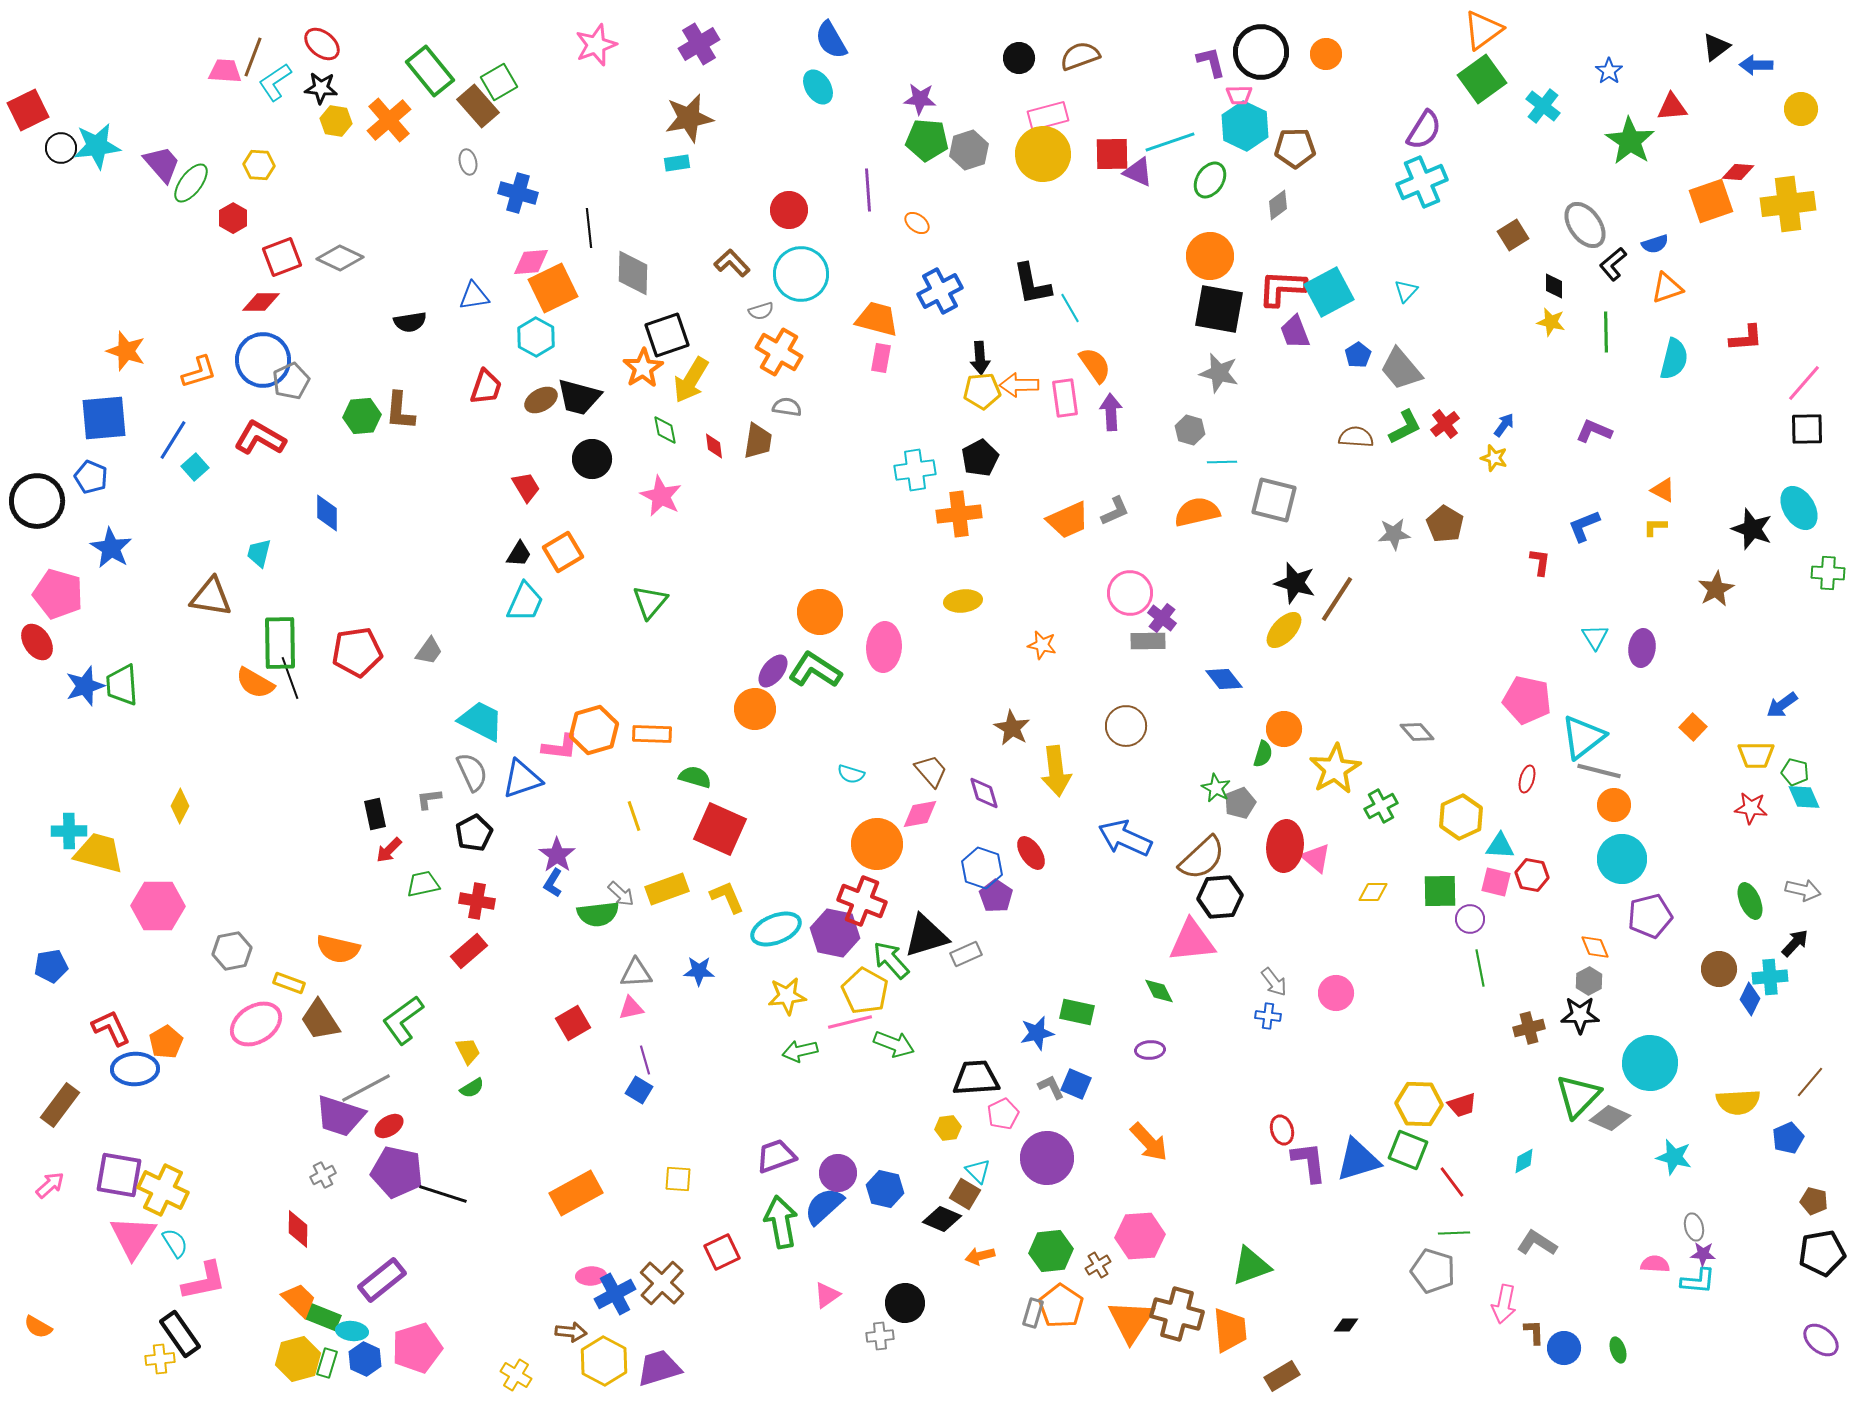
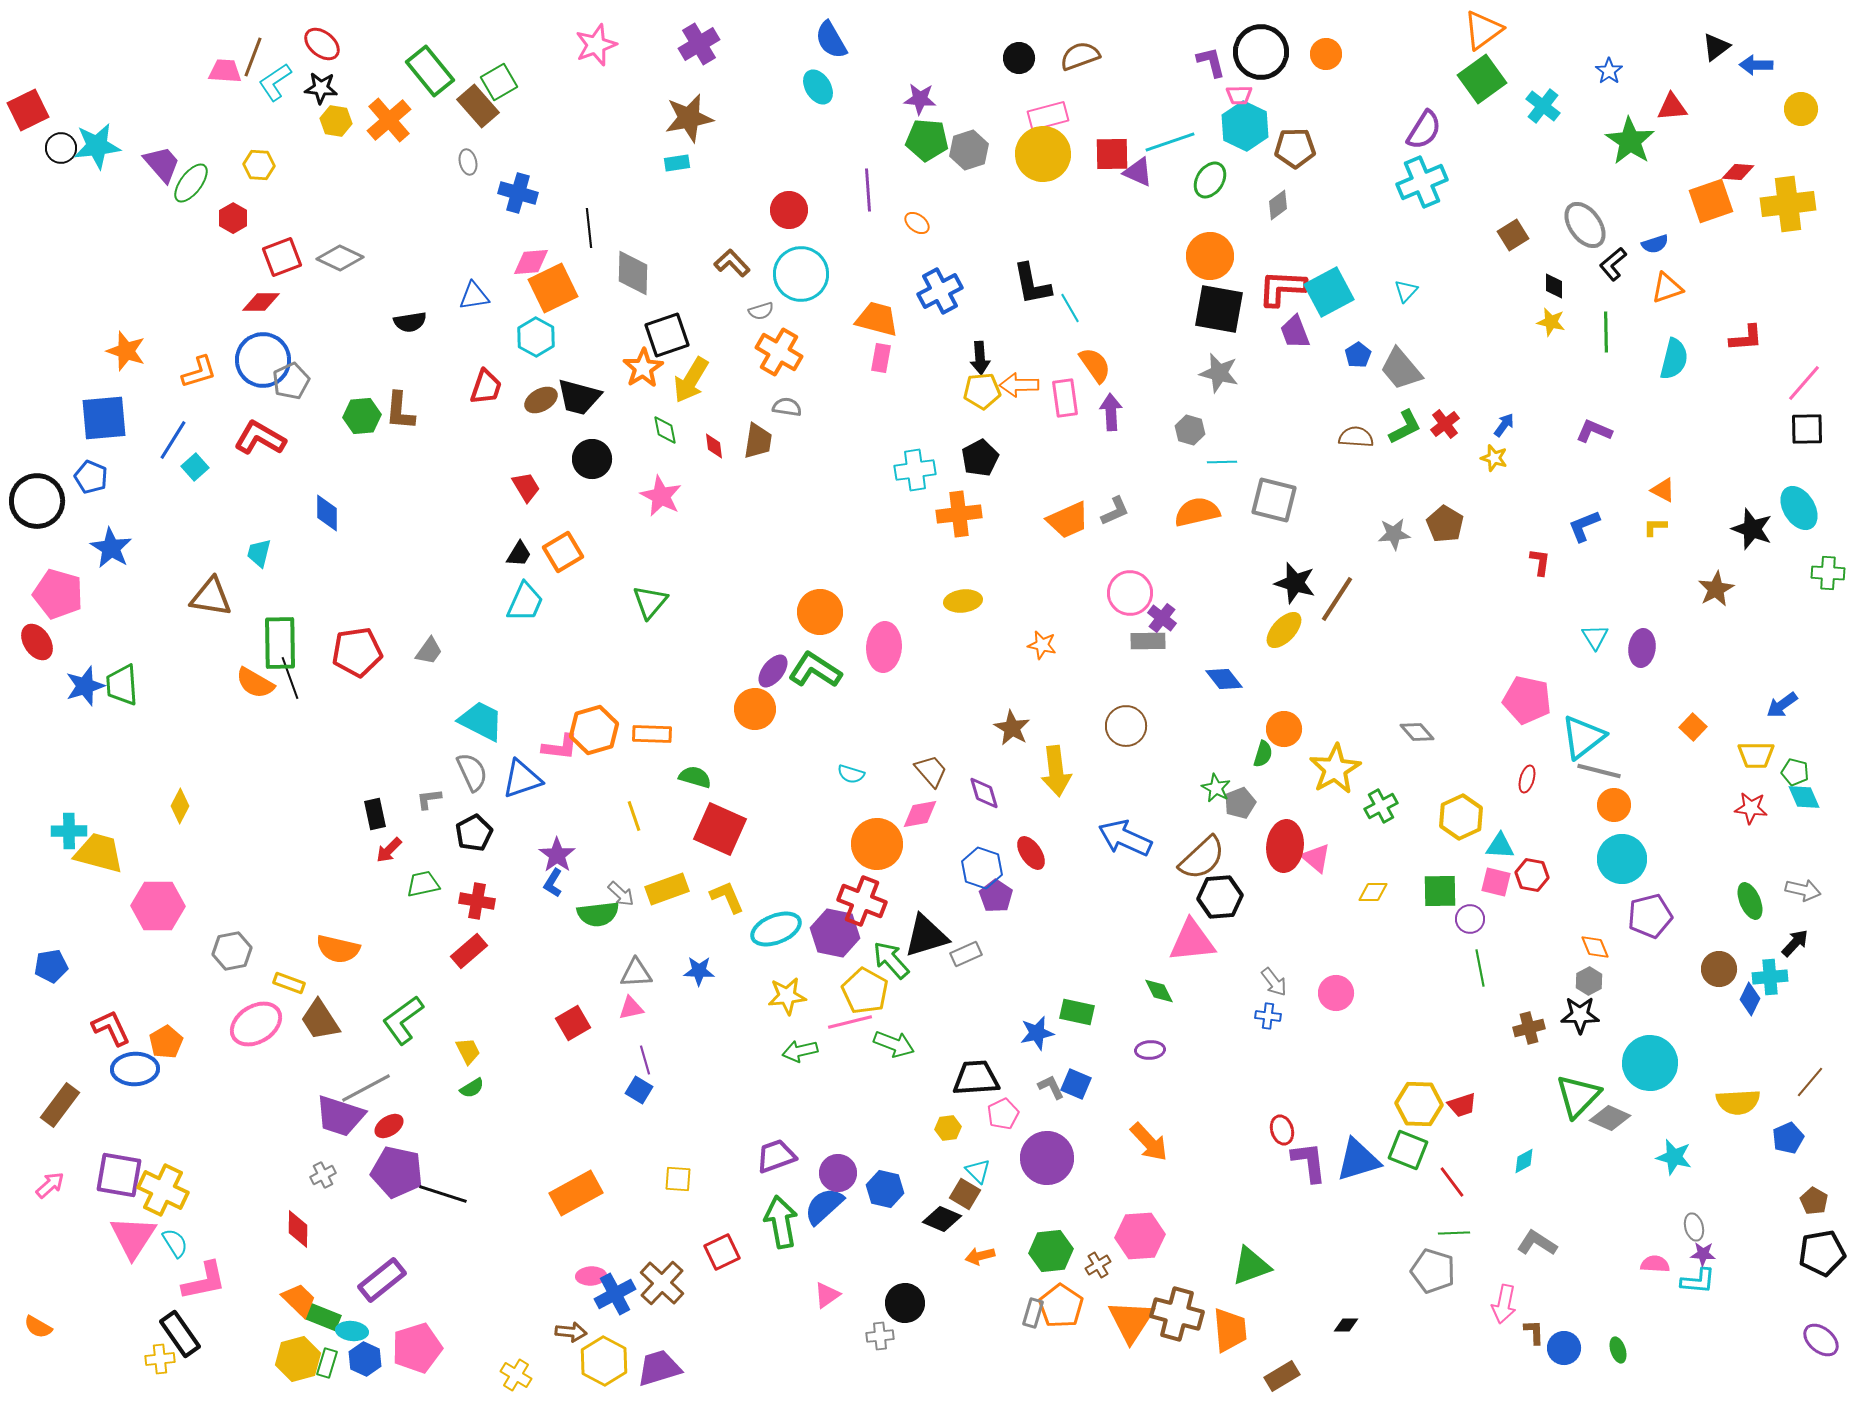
brown pentagon at (1814, 1201): rotated 16 degrees clockwise
